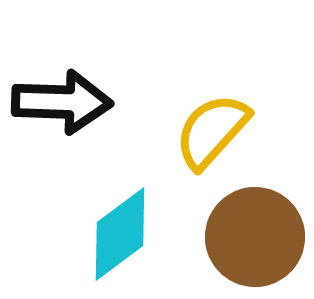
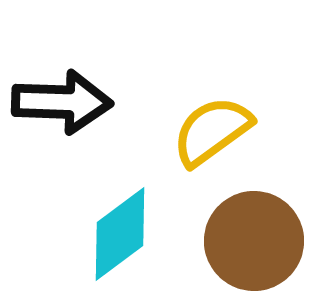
yellow semicircle: rotated 12 degrees clockwise
brown circle: moved 1 px left, 4 px down
